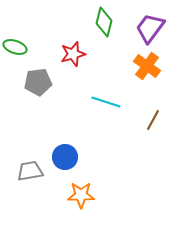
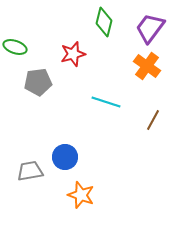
orange star: rotated 20 degrees clockwise
